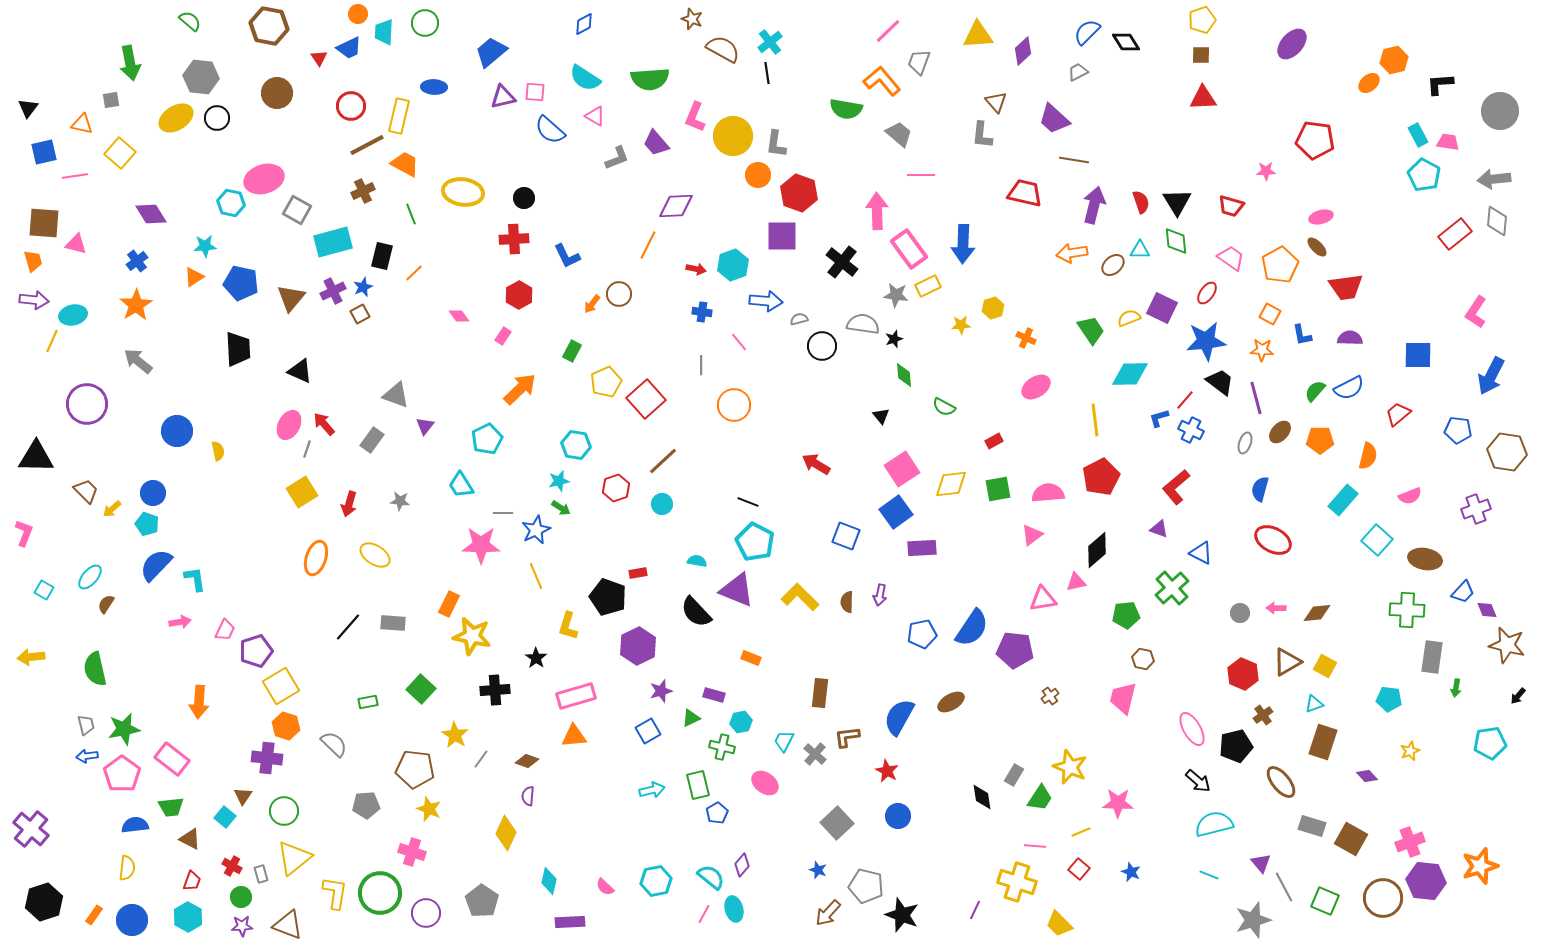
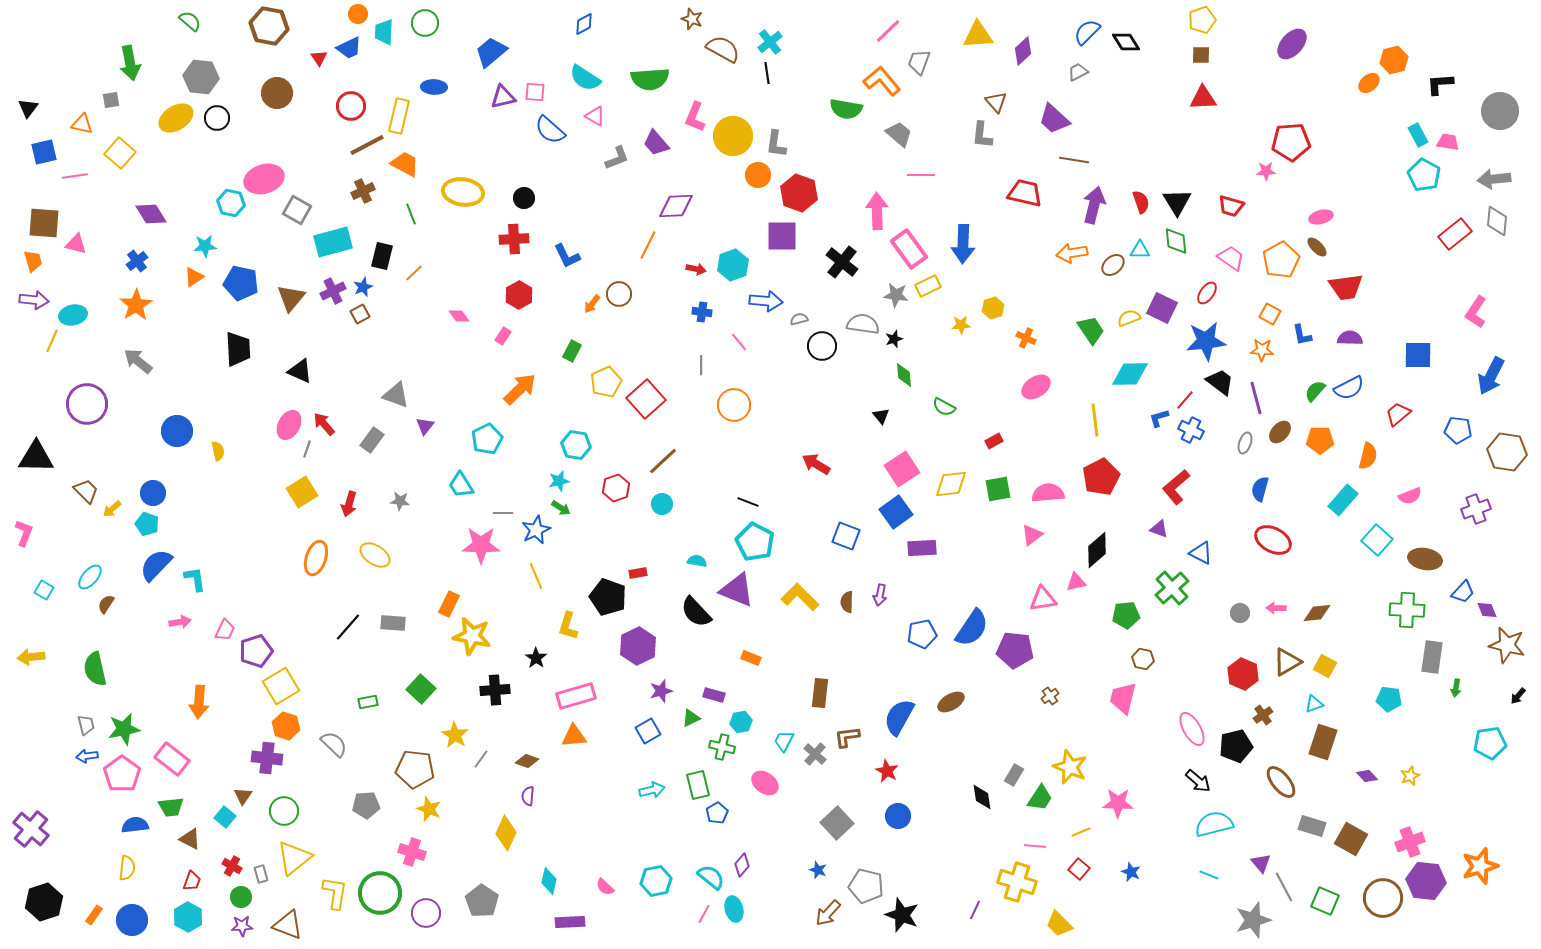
red pentagon at (1315, 140): moved 24 px left, 2 px down; rotated 12 degrees counterclockwise
orange pentagon at (1280, 265): moved 1 px right, 5 px up
yellow star at (1410, 751): moved 25 px down
